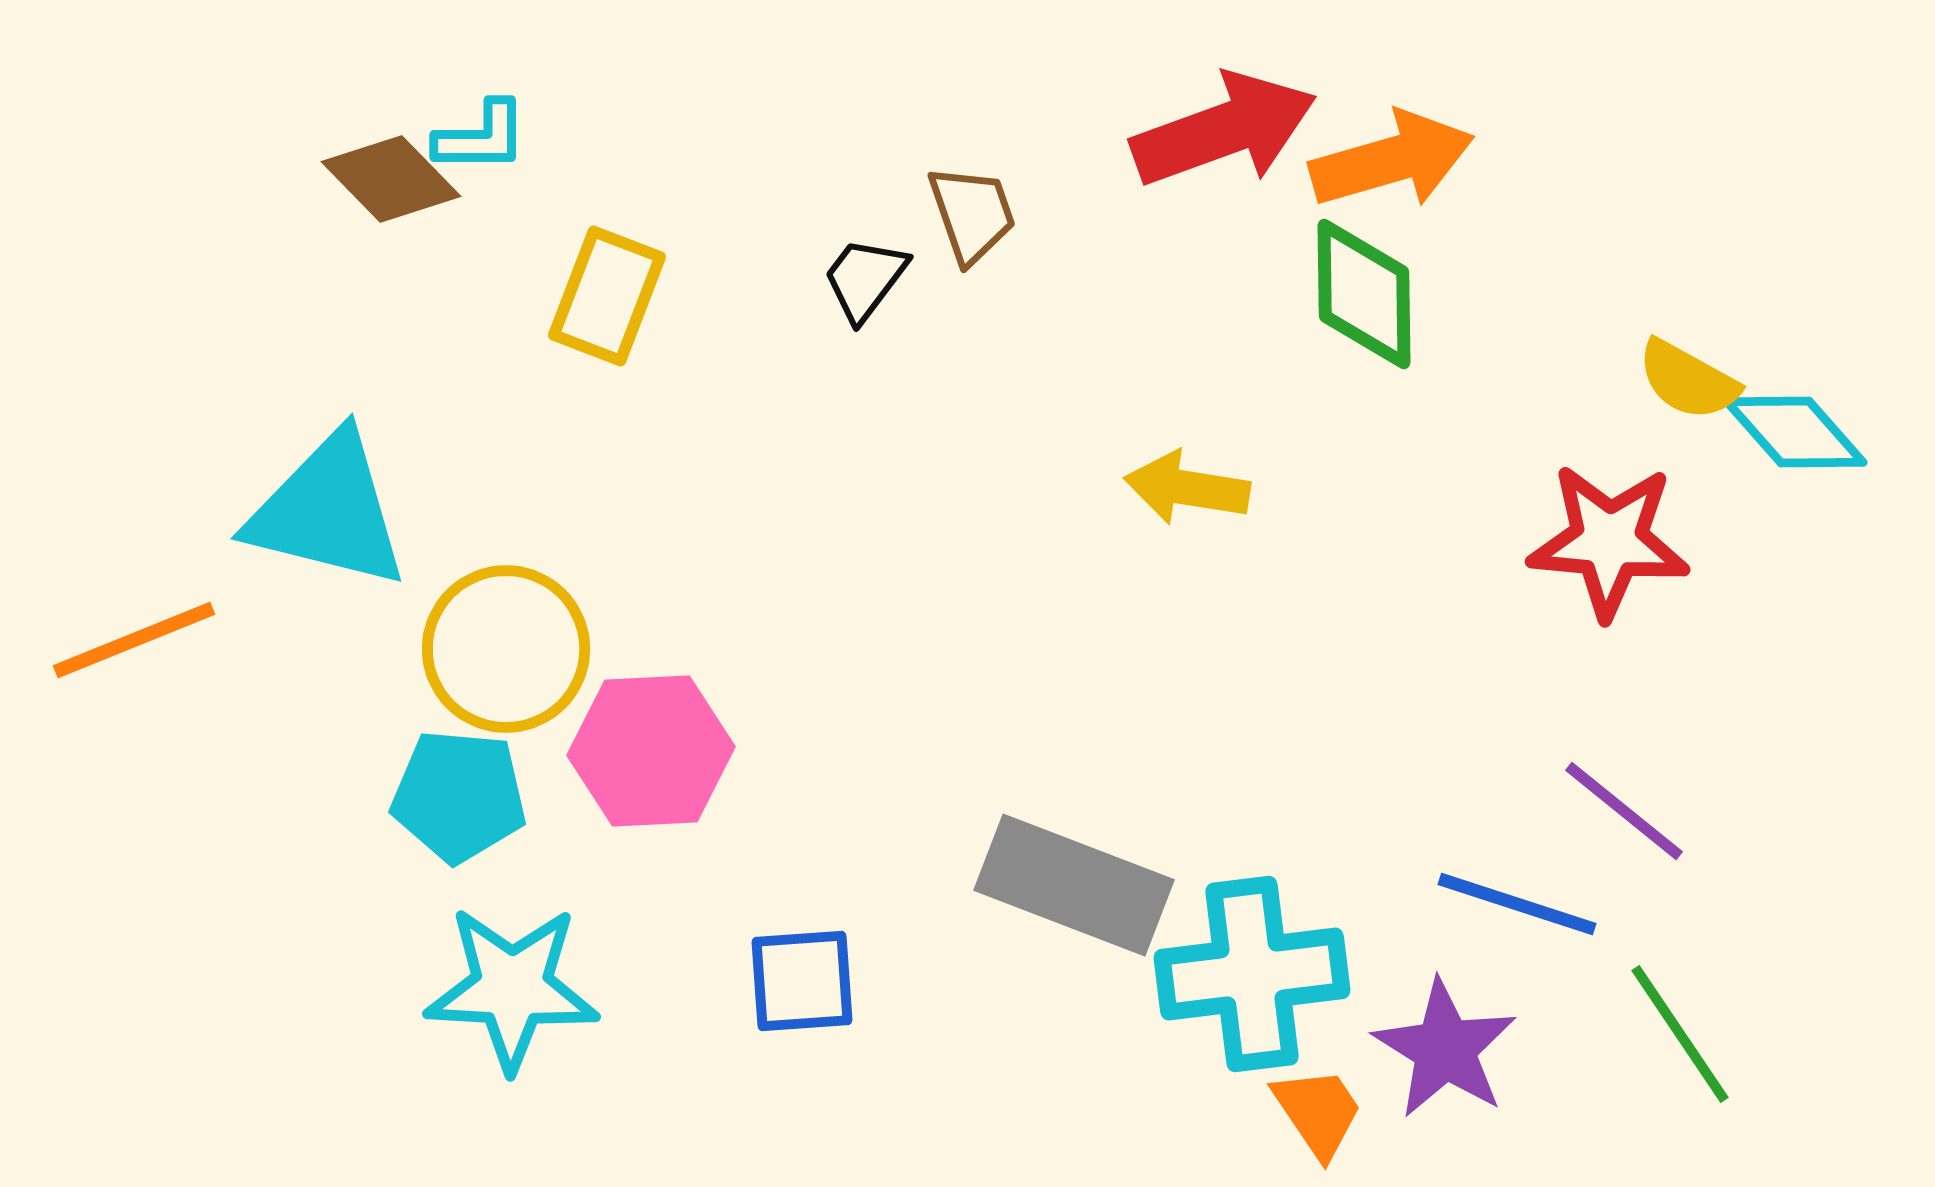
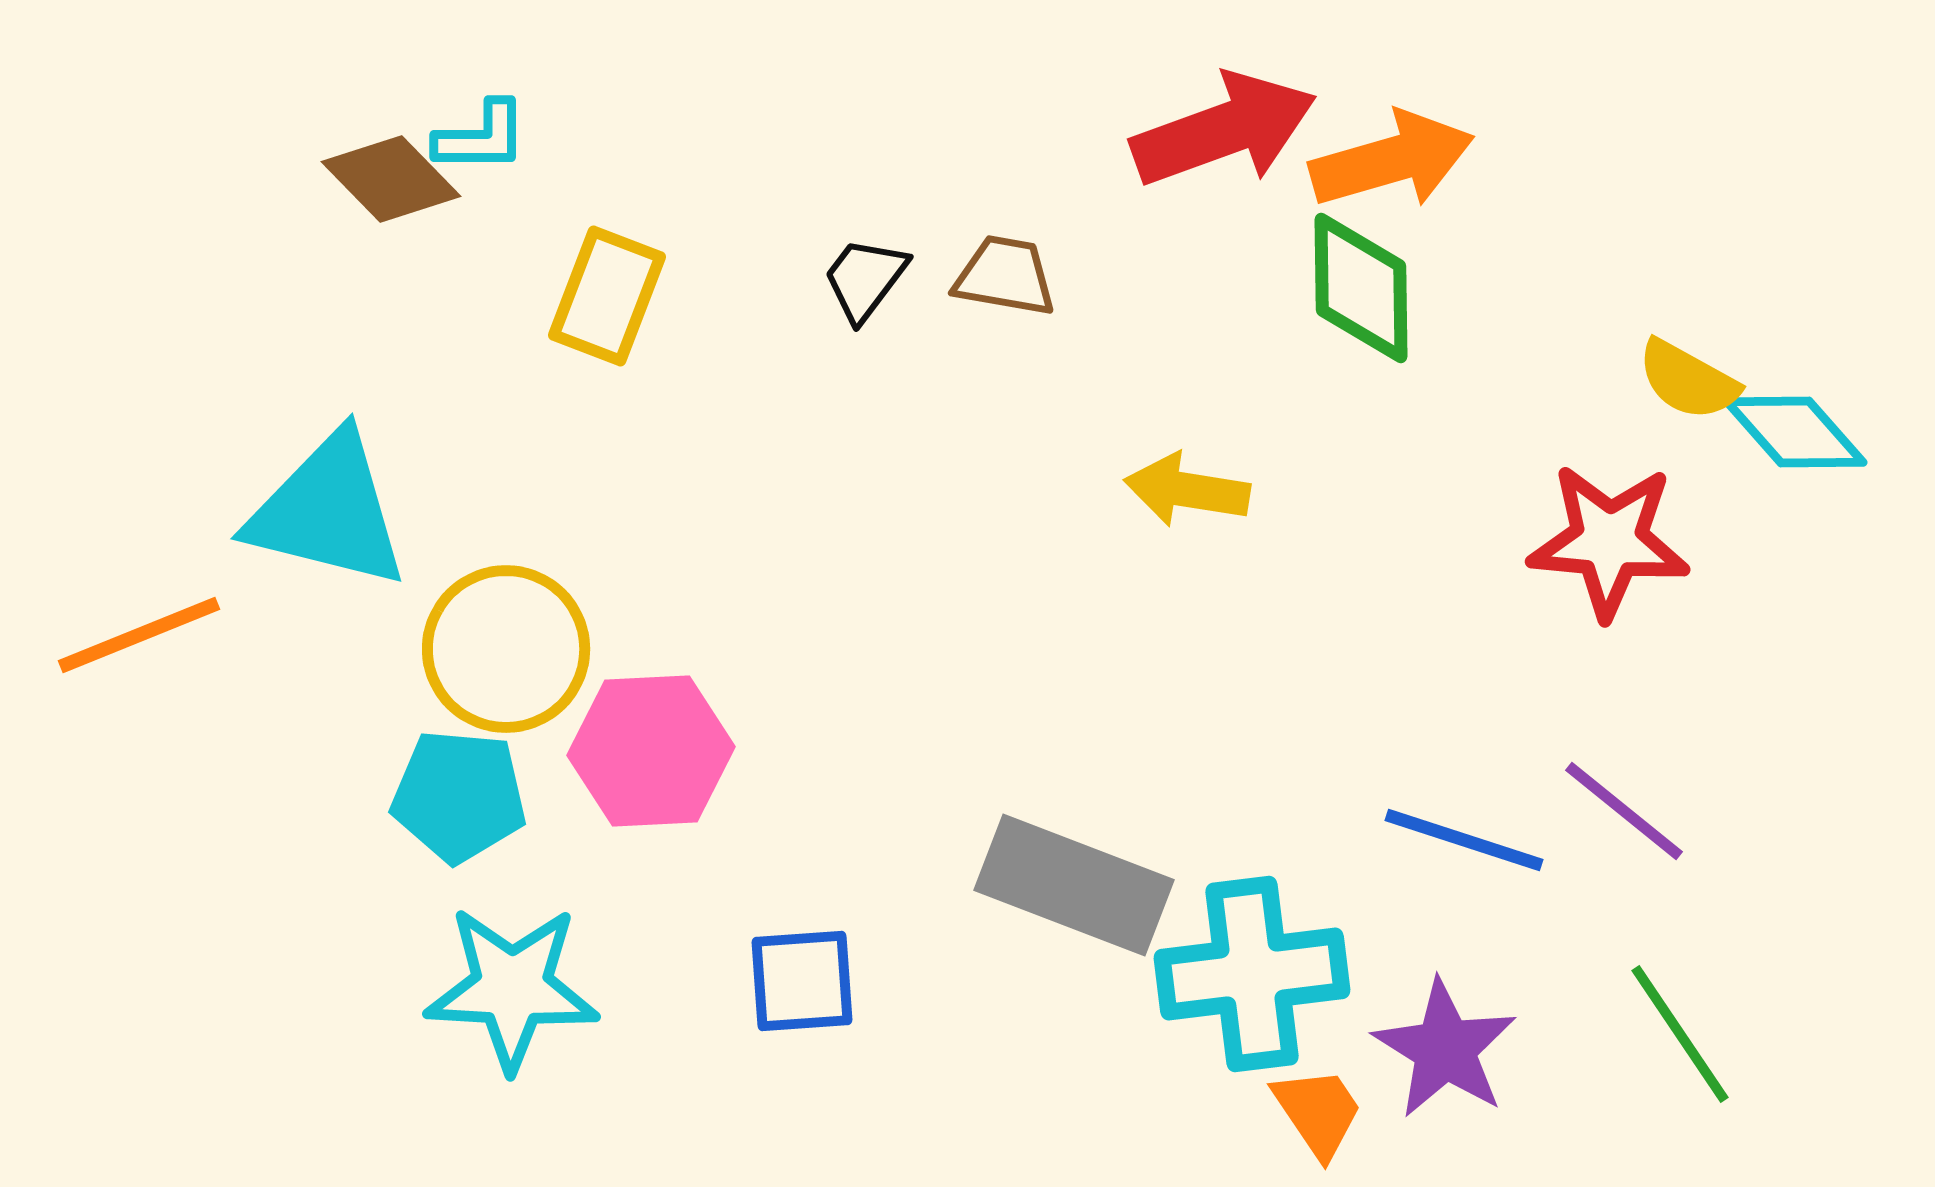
brown trapezoid: moved 33 px right, 62 px down; rotated 61 degrees counterclockwise
green diamond: moved 3 px left, 6 px up
yellow arrow: moved 2 px down
orange line: moved 5 px right, 5 px up
blue line: moved 53 px left, 64 px up
